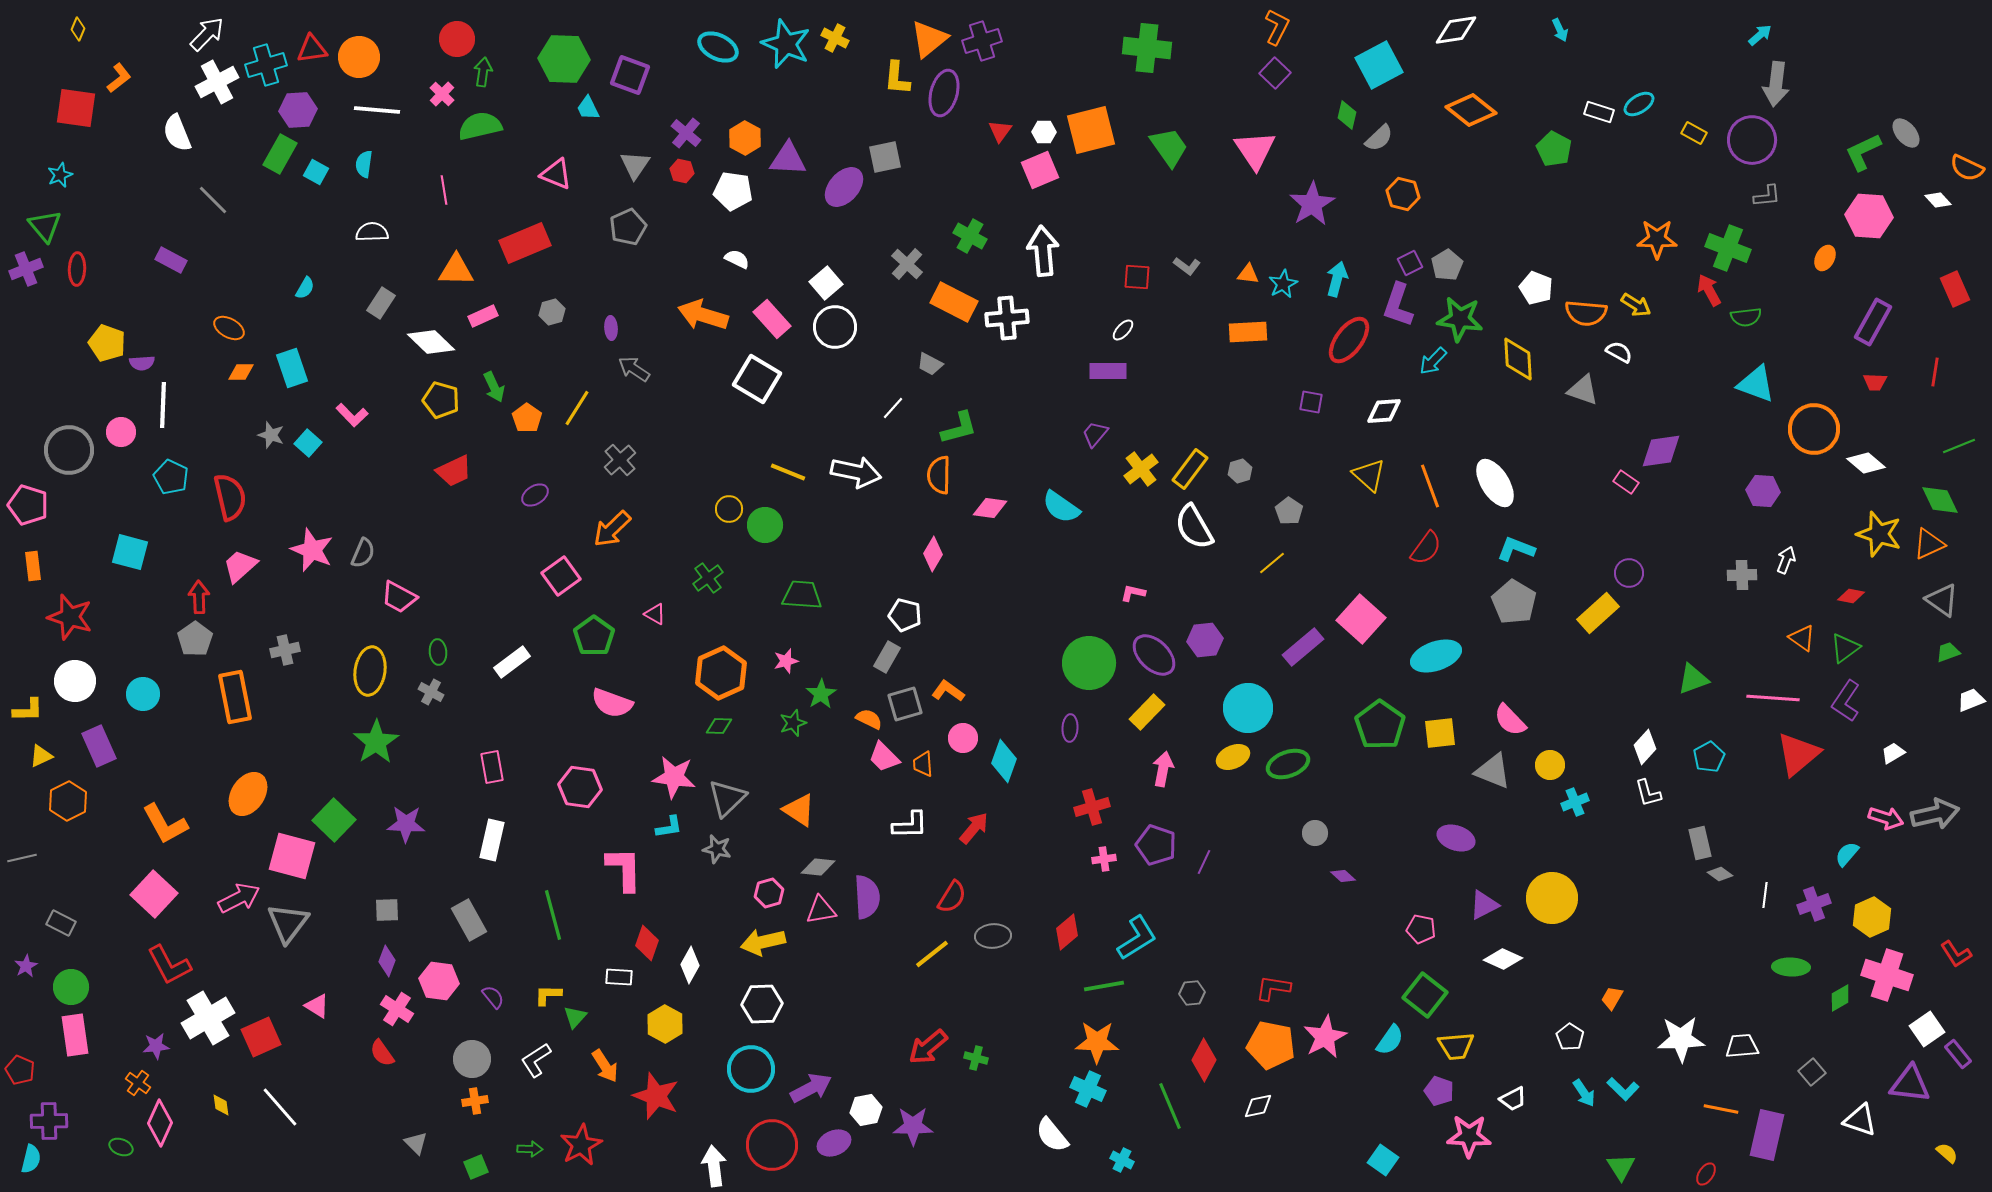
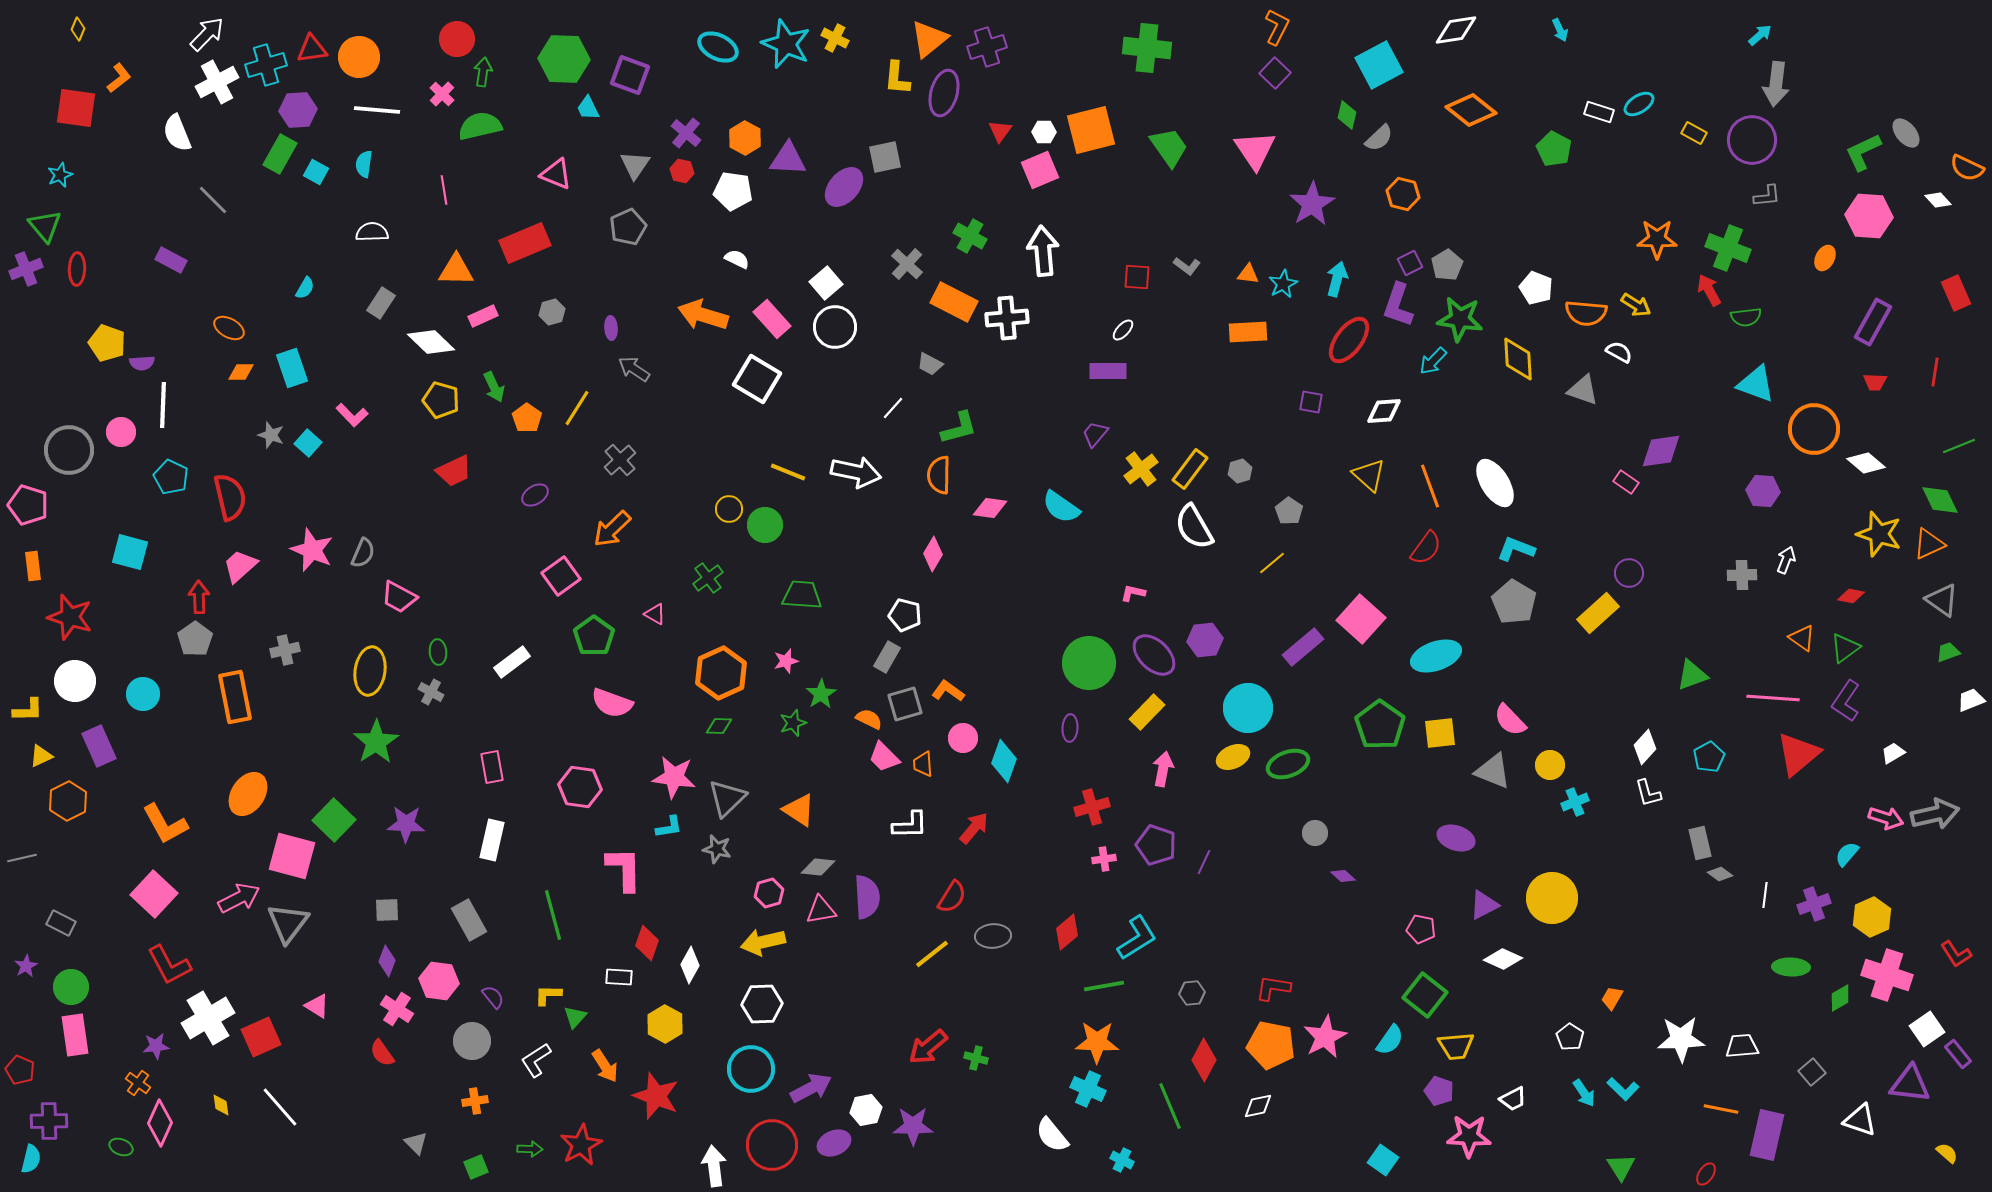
purple cross at (982, 41): moved 5 px right, 6 px down
red rectangle at (1955, 289): moved 1 px right, 4 px down
green triangle at (1693, 679): moved 1 px left, 4 px up
gray circle at (472, 1059): moved 18 px up
